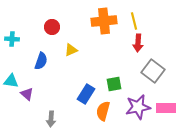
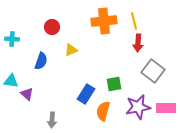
gray arrow: moved 1 px right, 1 px down
